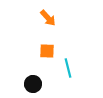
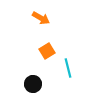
orange arrow: moved 7 px left; rotated 18 degrees counterclockwise
orange square: rotated 35 degrees counterclockwise
